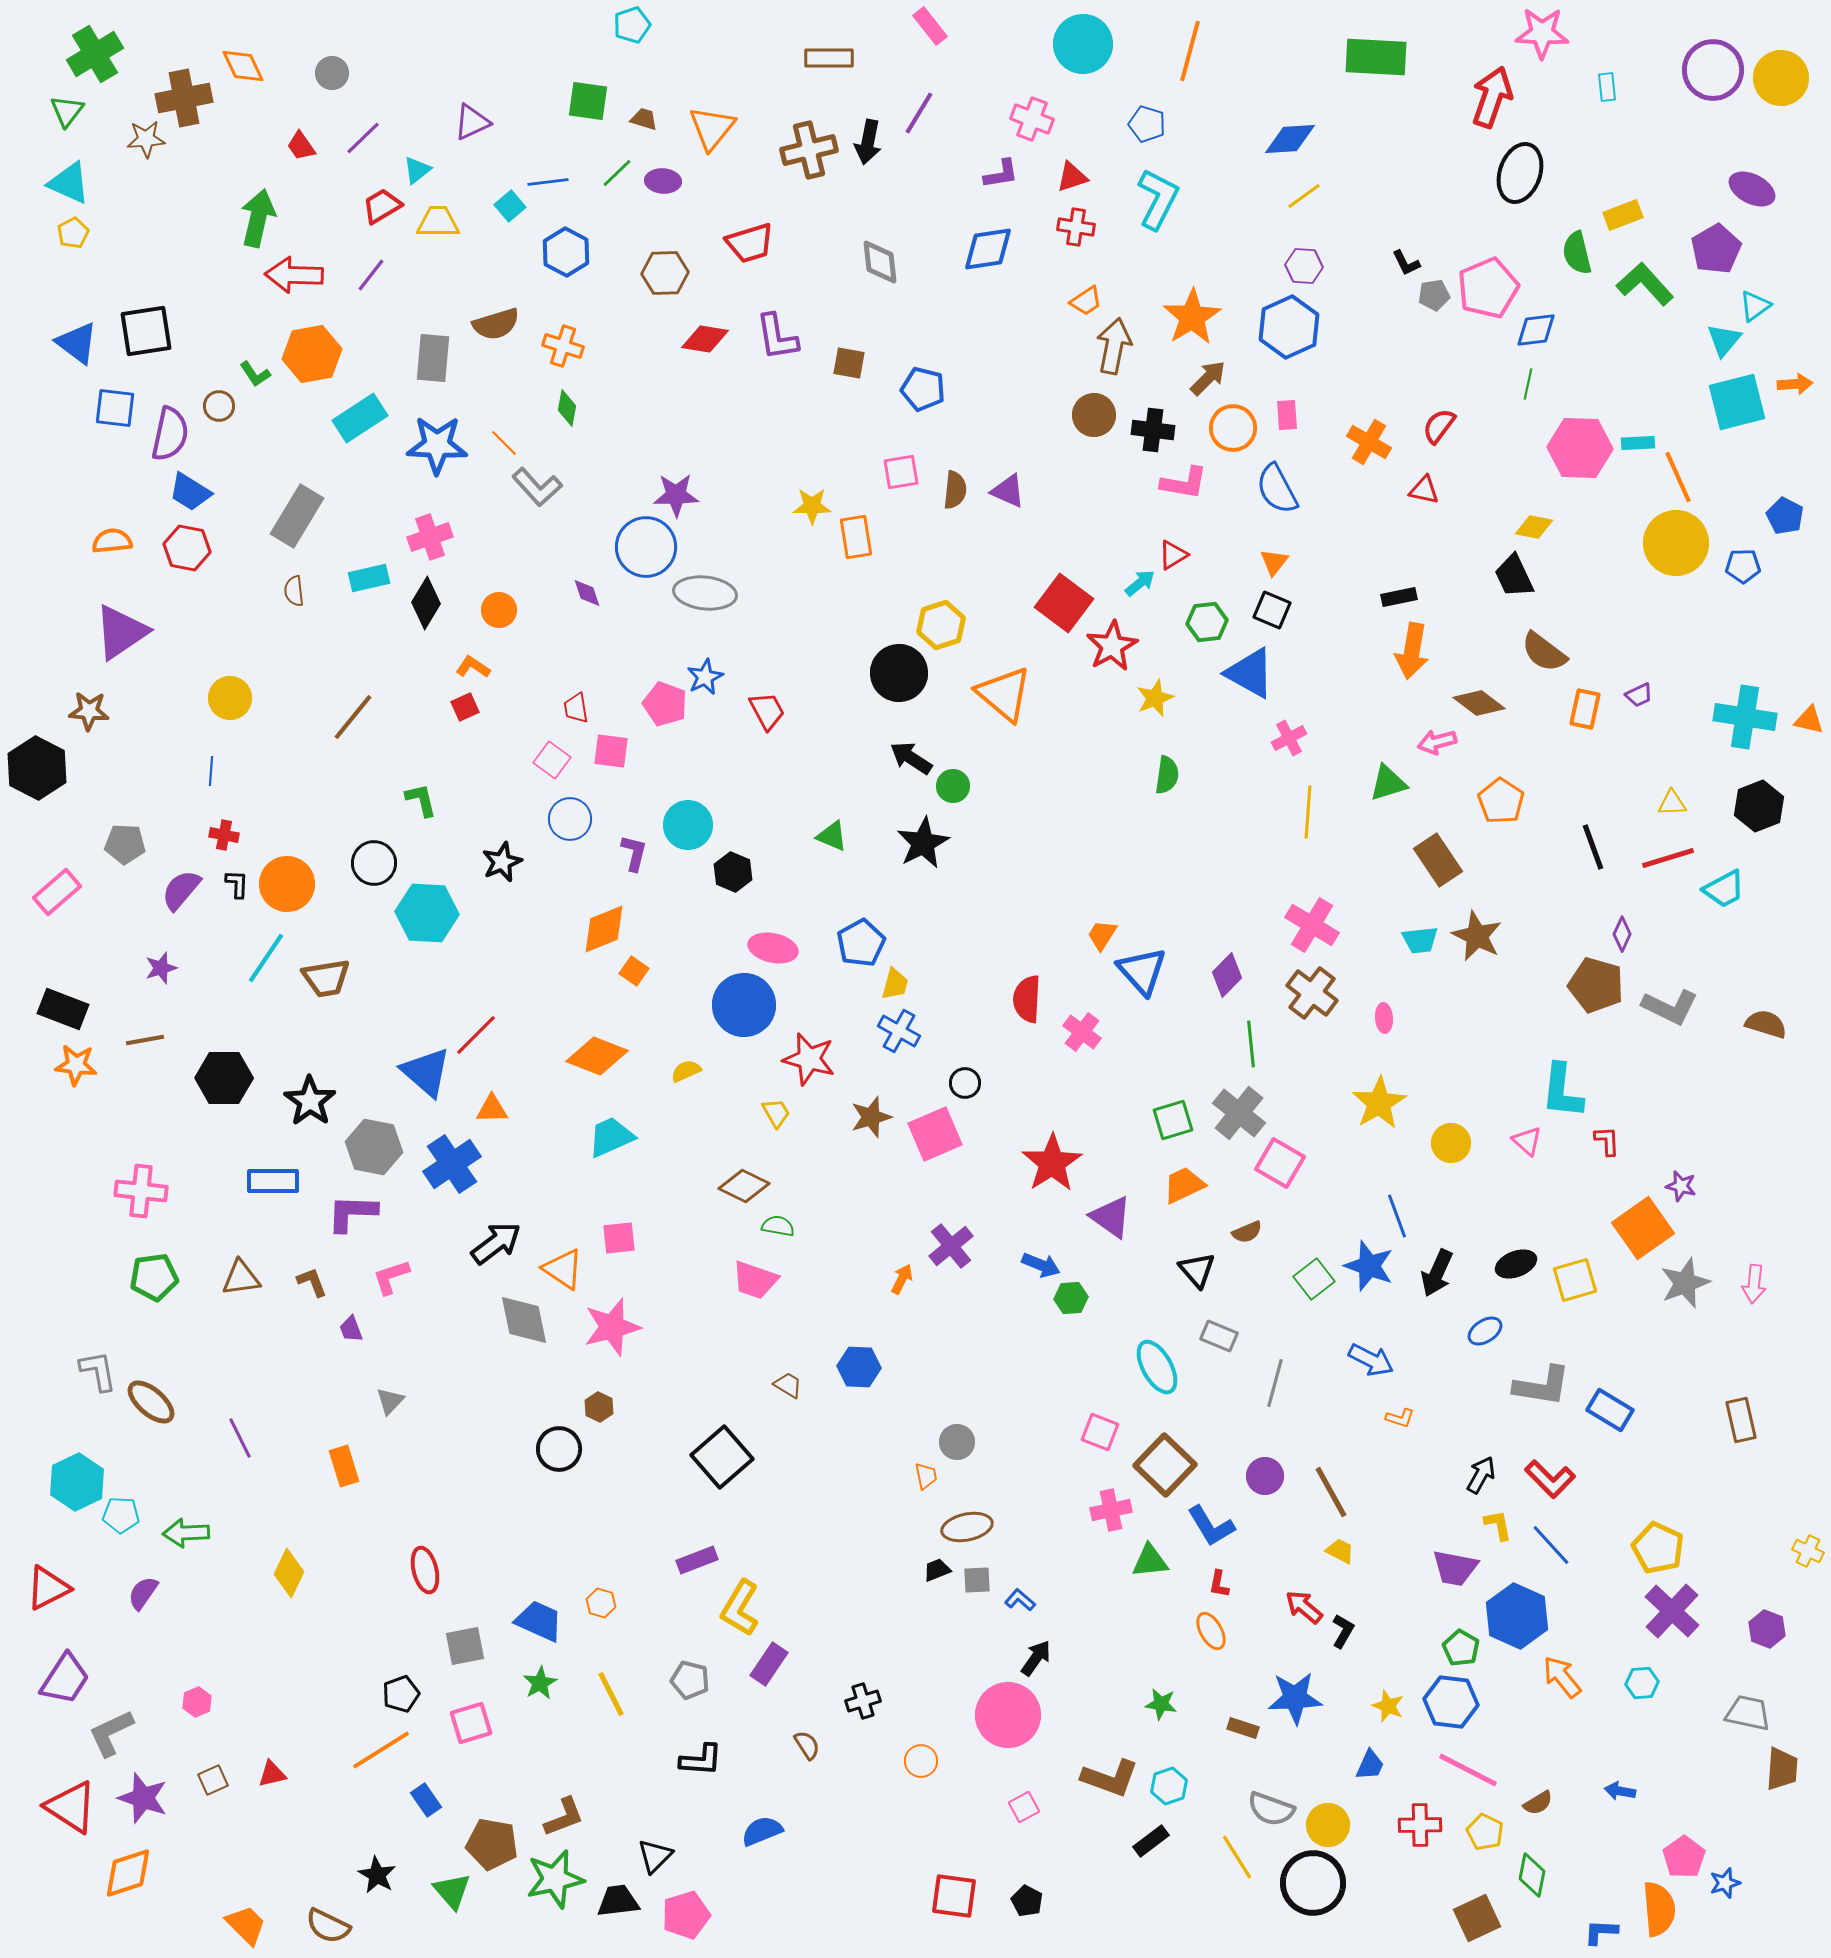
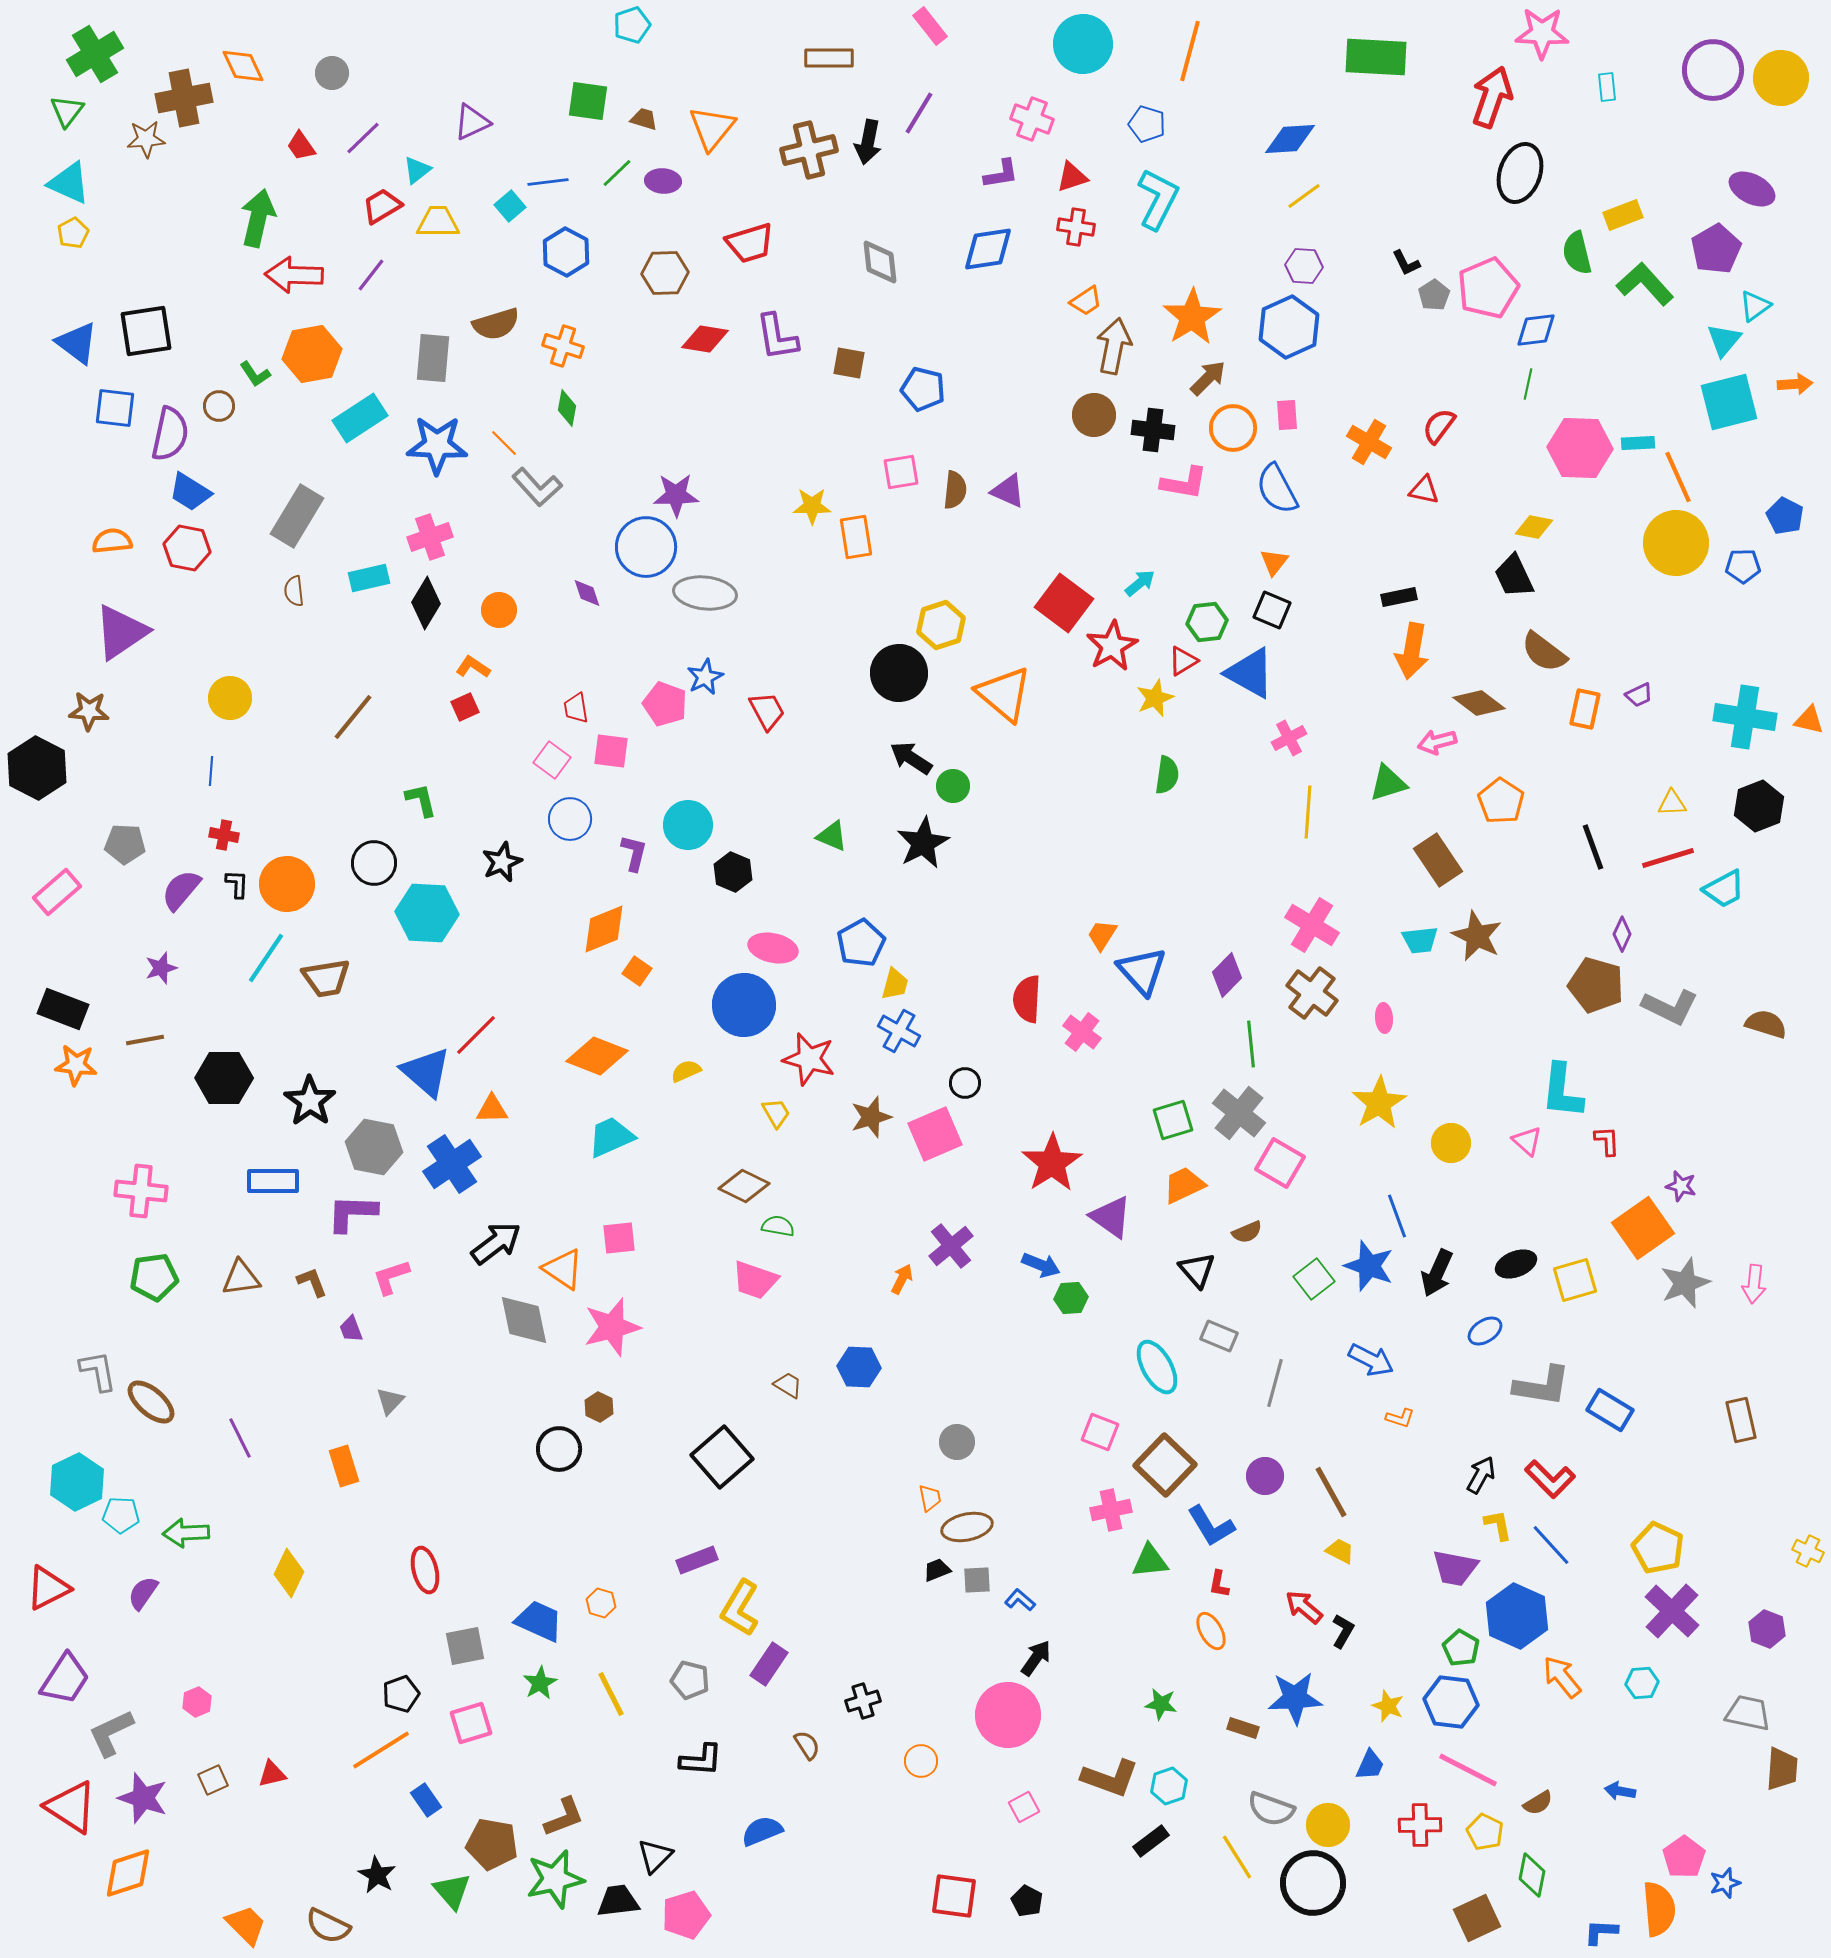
gray pentagon at (1434, 295): rotated 24 degrees counterclockwise
cyan square at (1737, 402): moved 8 px left
red triangle at (1173, 555): moved 10 px right, 106 px down
orange square at (634, 971): moved 3 px right
orange trapezoid at (926, 1476): moved 4 px right, 22 px down
